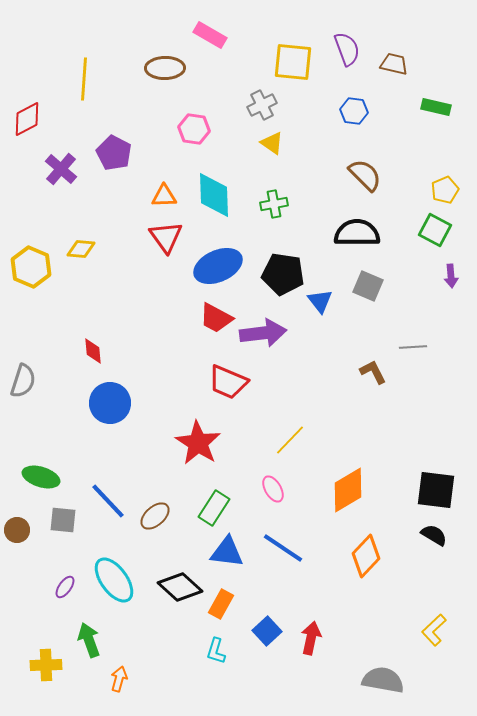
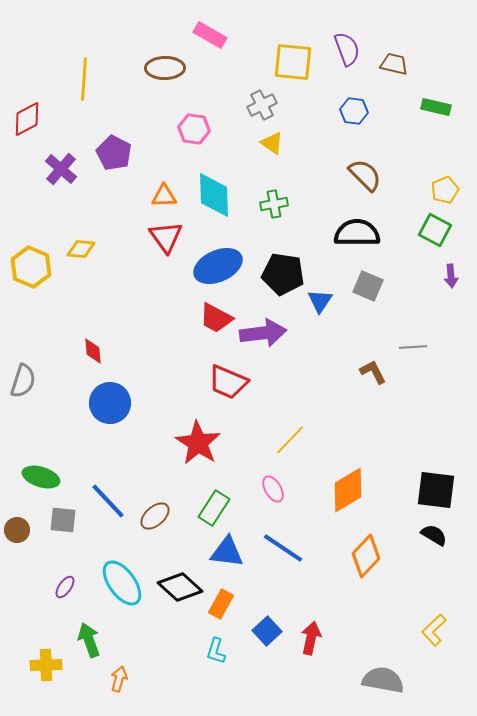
blue triangle at (320, 301): rotated 12 degrees clockwise
cyan ellipse at (114, 580): moved 8 px right, 3 px down
